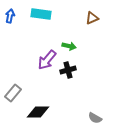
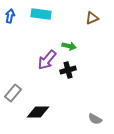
gray semicircle: moved 1 px down
